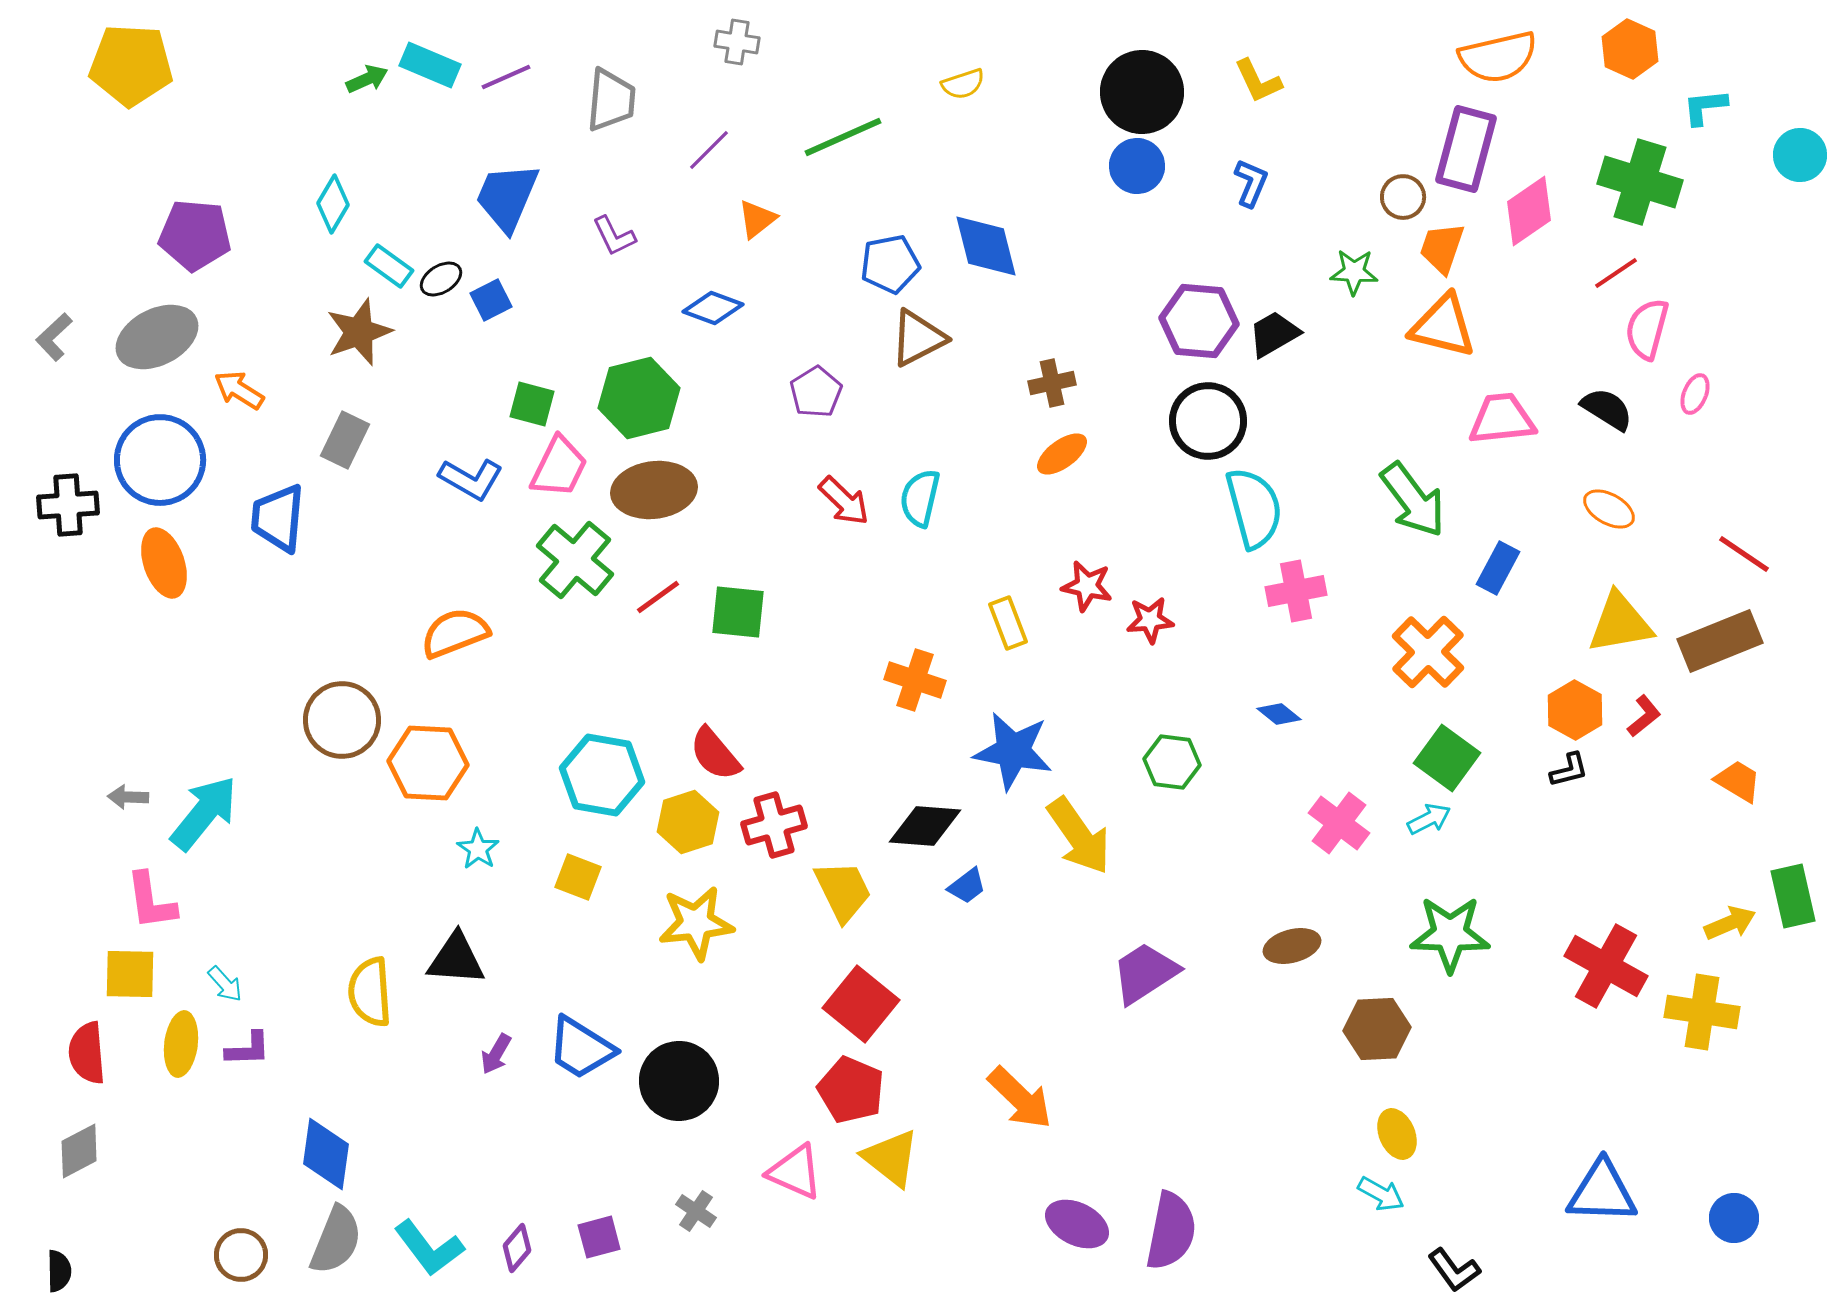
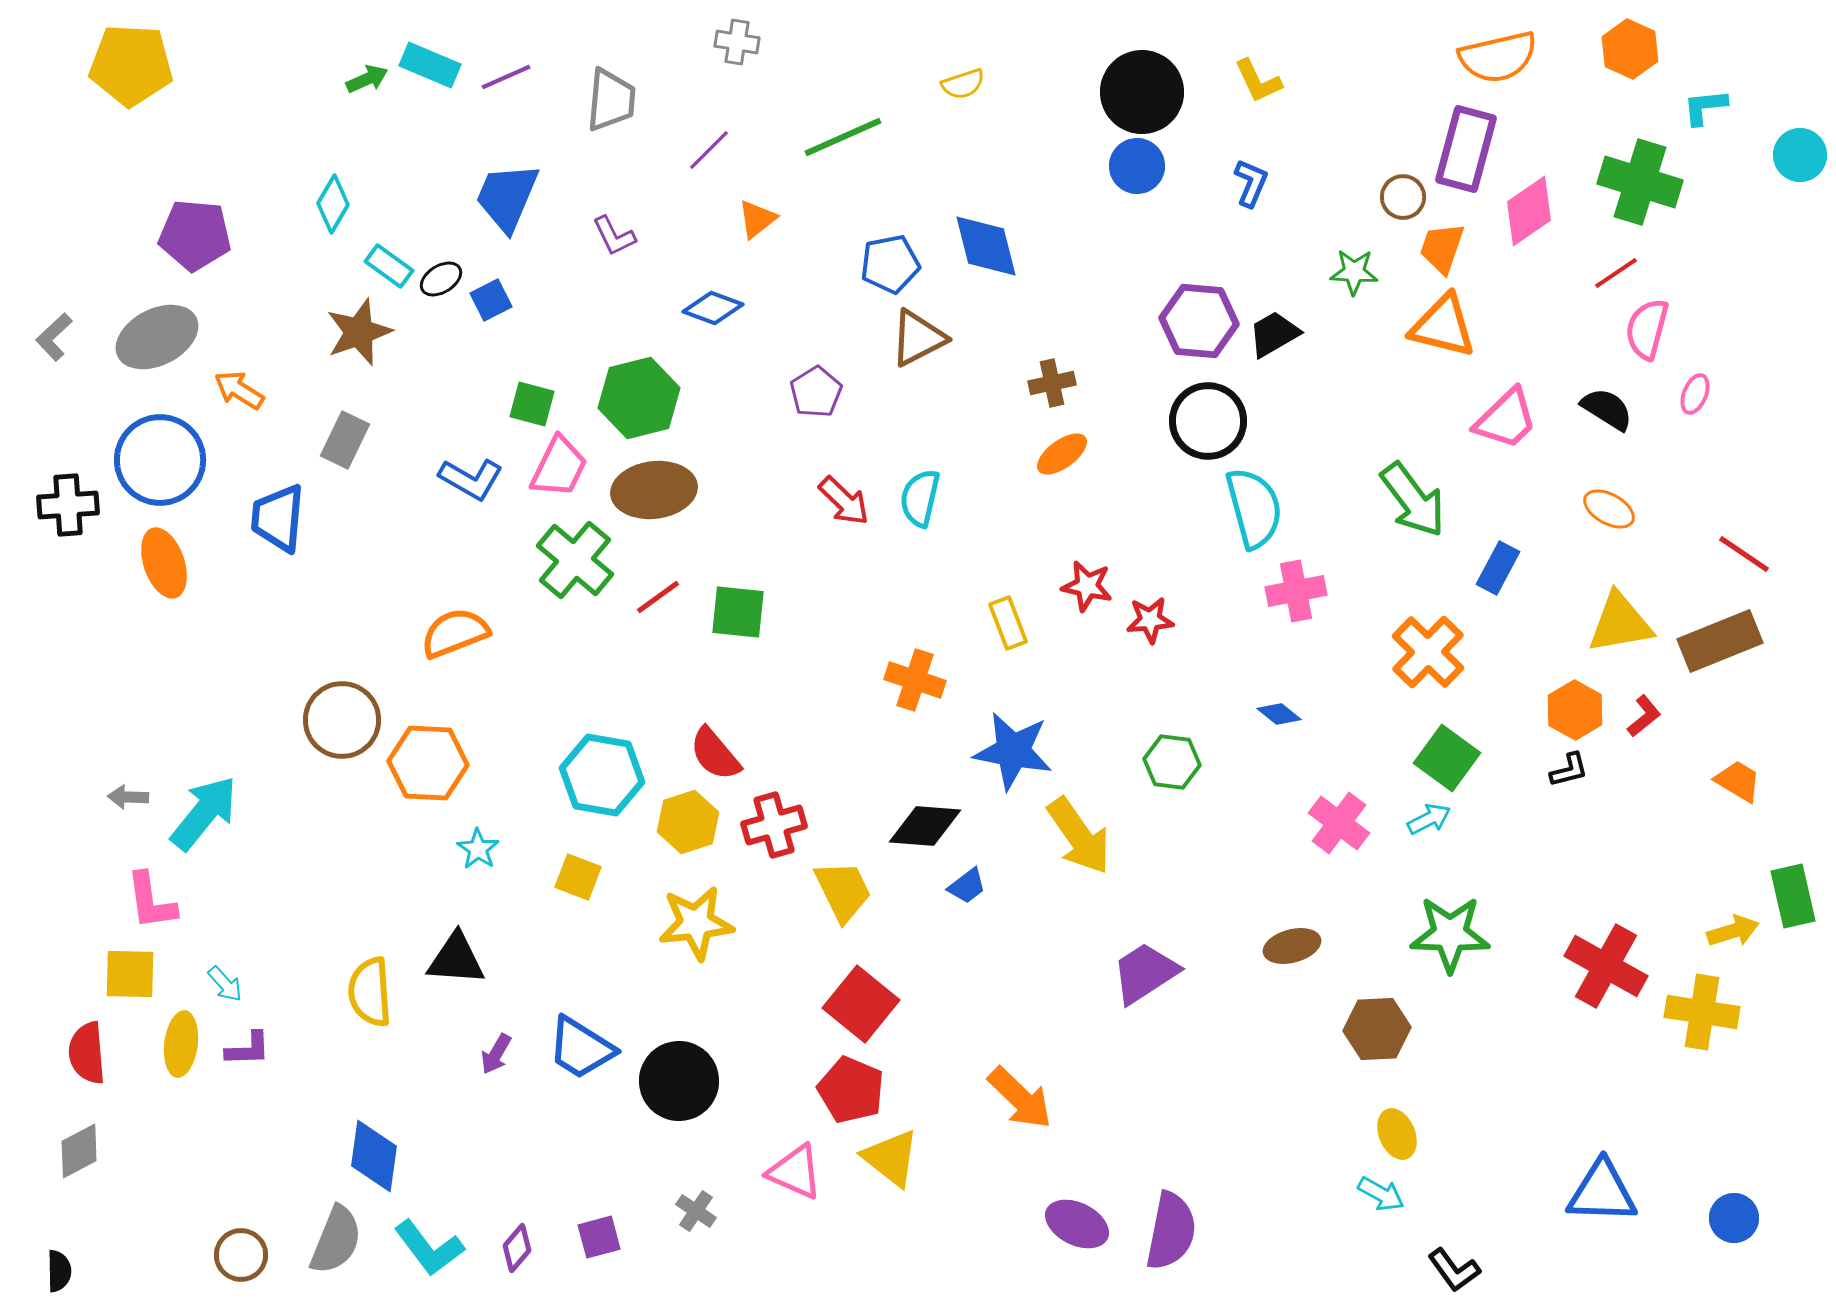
pink trapezoid at (1502, 419): moved 4 px right; rotated 142 degrees clockwise
yellow arrow at (1730, 923): moved 3 px right, 8 px down; rotated 6 degrees clockwise
blue diamond at (326, 1154): moved 48 px right, 2 px down
